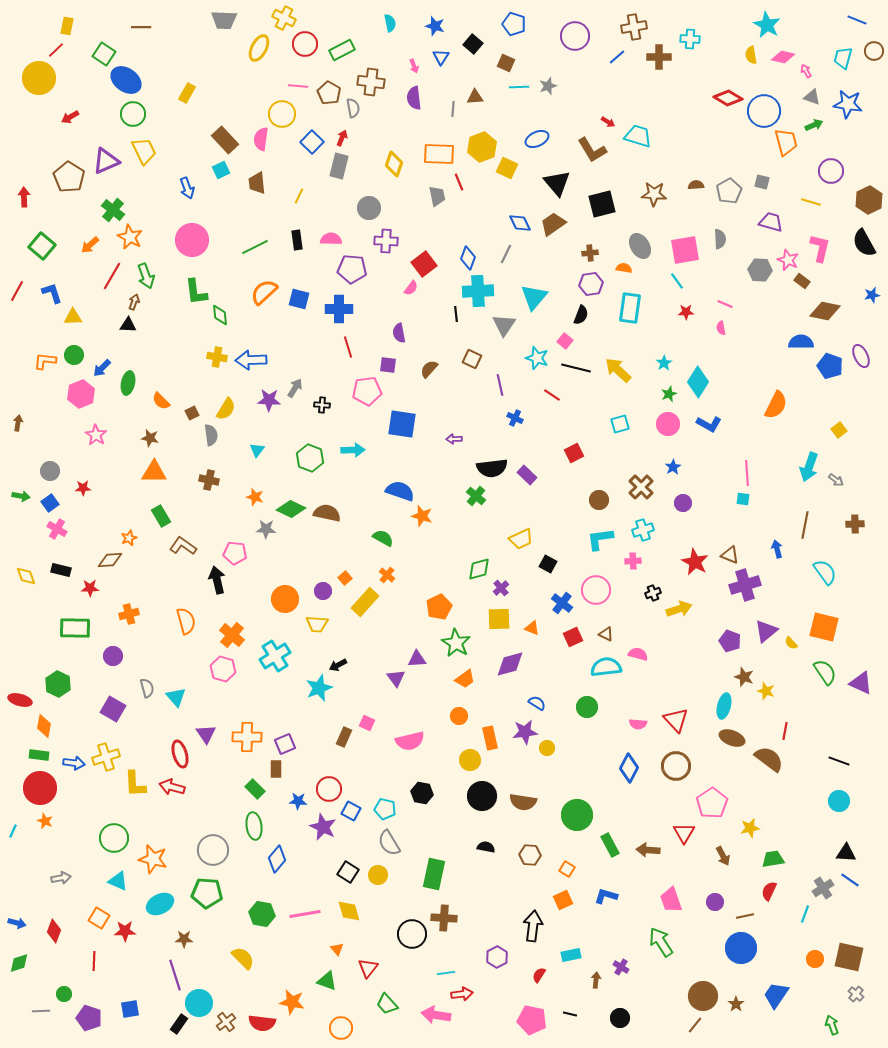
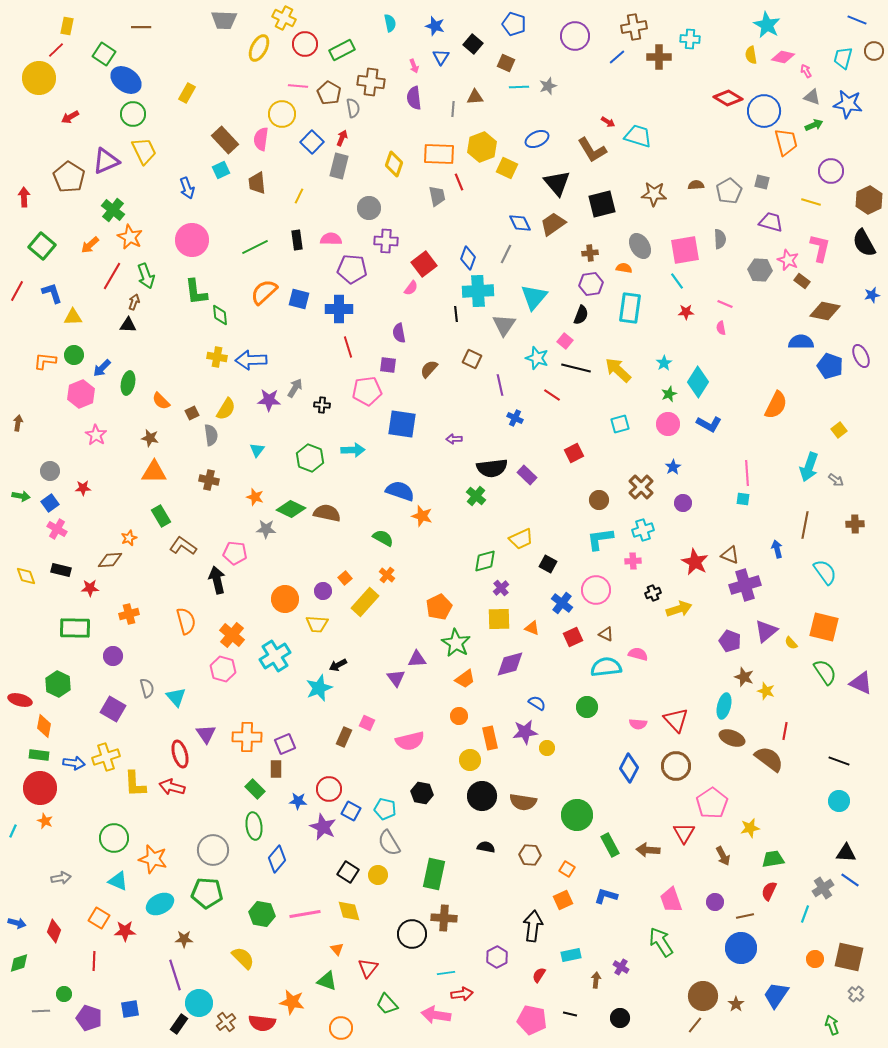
green diamond at (479, 569): moved 6 px right, 8 px up
